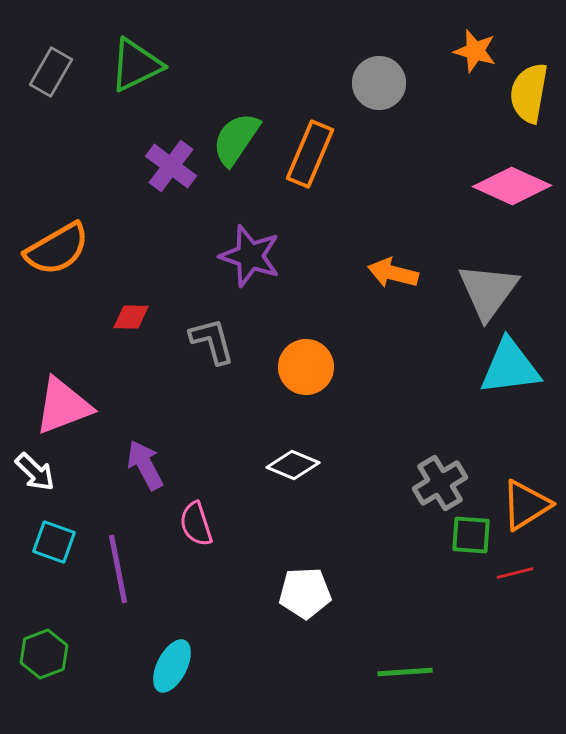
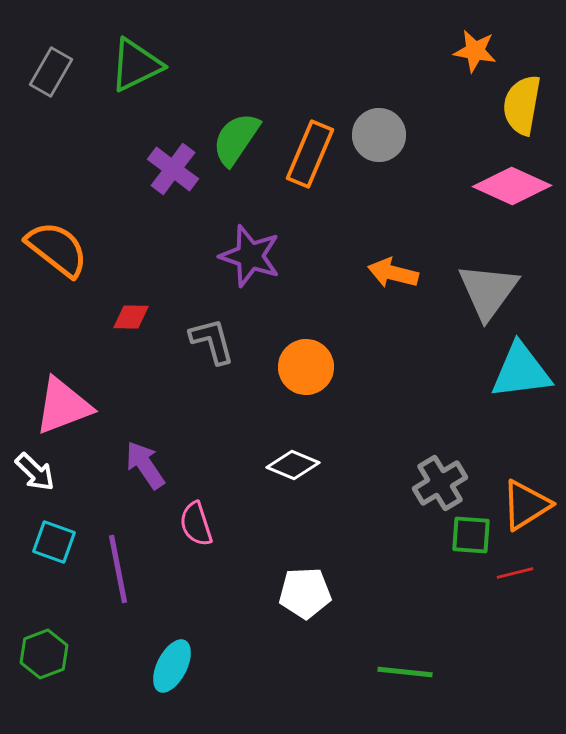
orange star: rotated 6 degrees counterclockwise
gray circle: moved 52 px down
yellow semicircle: moved 7 px left, 12 px down
purple cross: moved 2 px right, 3 px down
orange semicircle: rotated 112 degrees counterclockwise
cyan triangle: moved 11 px right, 4 px down
purple arrow: rotated 6 degrees counterclockwise
green line: rotated 10 degrees clockwise
